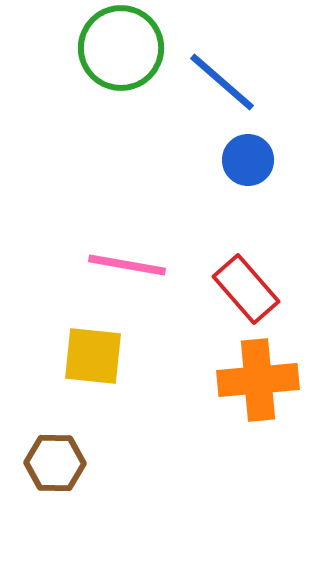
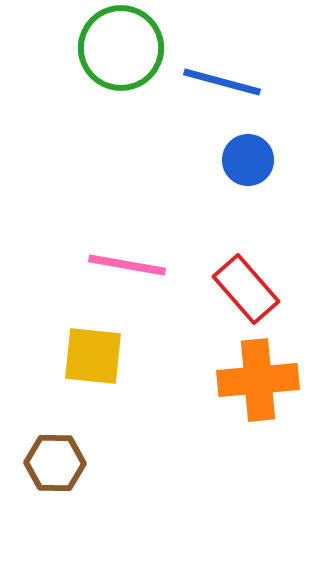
blue line: rotated 26 degrees counterclockwise
